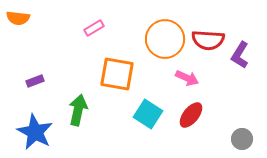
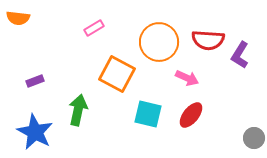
orange circle: moved 6 px left, 3 px down
orange square: rotated 18 degrees clockwise
cyan square: rotated 20 degrees counterclockwise
gray circle: moved 12 px right, 1 px up
